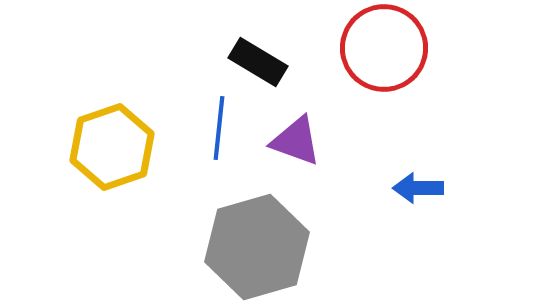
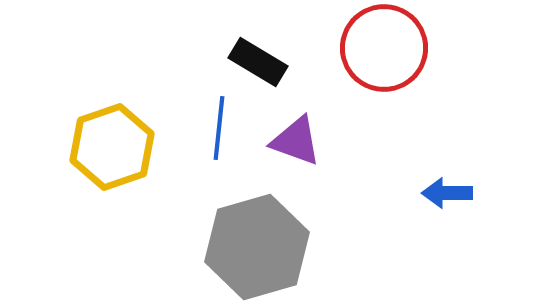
blue arrow: moved 29 px right, 5 px down
